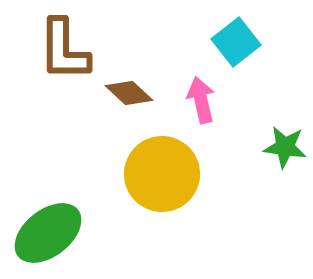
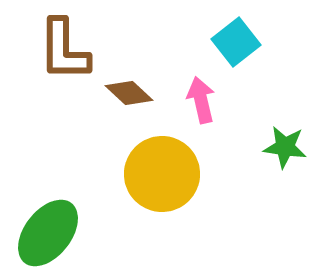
green ellipse: rotated 14 degrees counterclockwise
